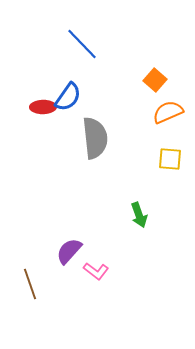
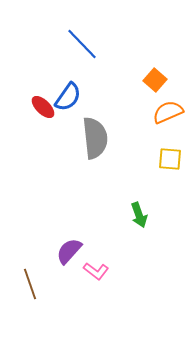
red ellipse: rotated 45 degrees clockwise
